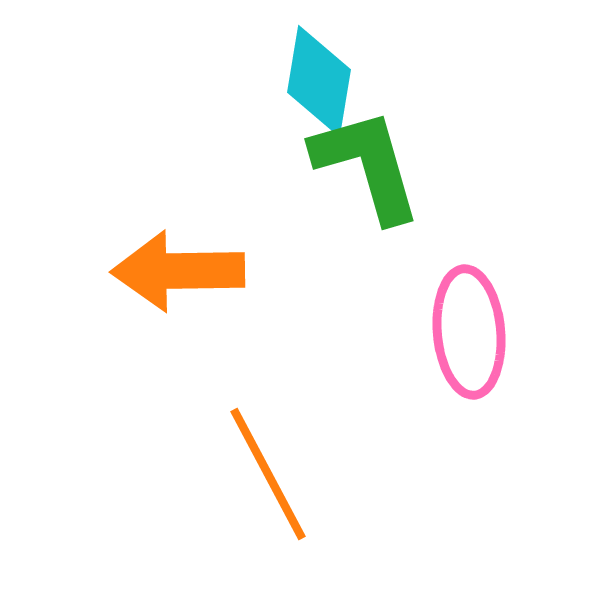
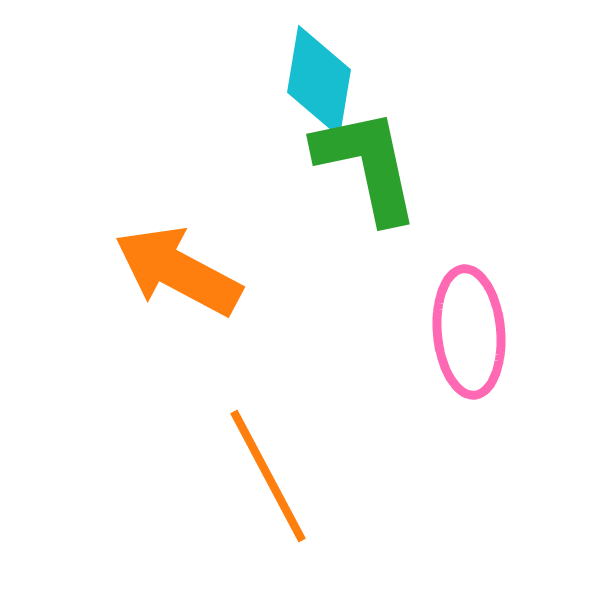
green L-shape: rotated 4 degrees clockwise
orange arrow: rotated 29 degrees clockwise
orange line: moved 2 px down
